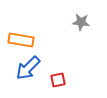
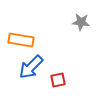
blue arrow: moved 3 px right, 1 px up
